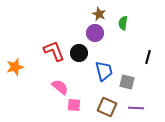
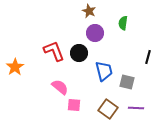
brown star: moved 10 px left, 3 px up
orange star: rotated 18 degrees counterclockwise
brown square: moved 1 px right, 2 px down; rotated 12 degrees clockwise
